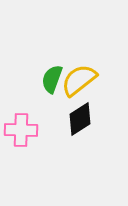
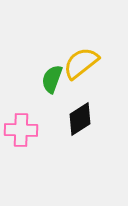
yellow semicircle: moved 2 px right, 17 px up
